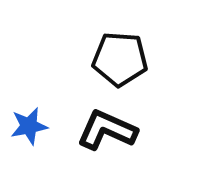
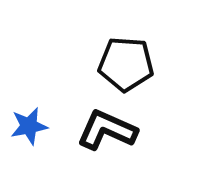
black pentagon: moved 6 px right, 5 px down
